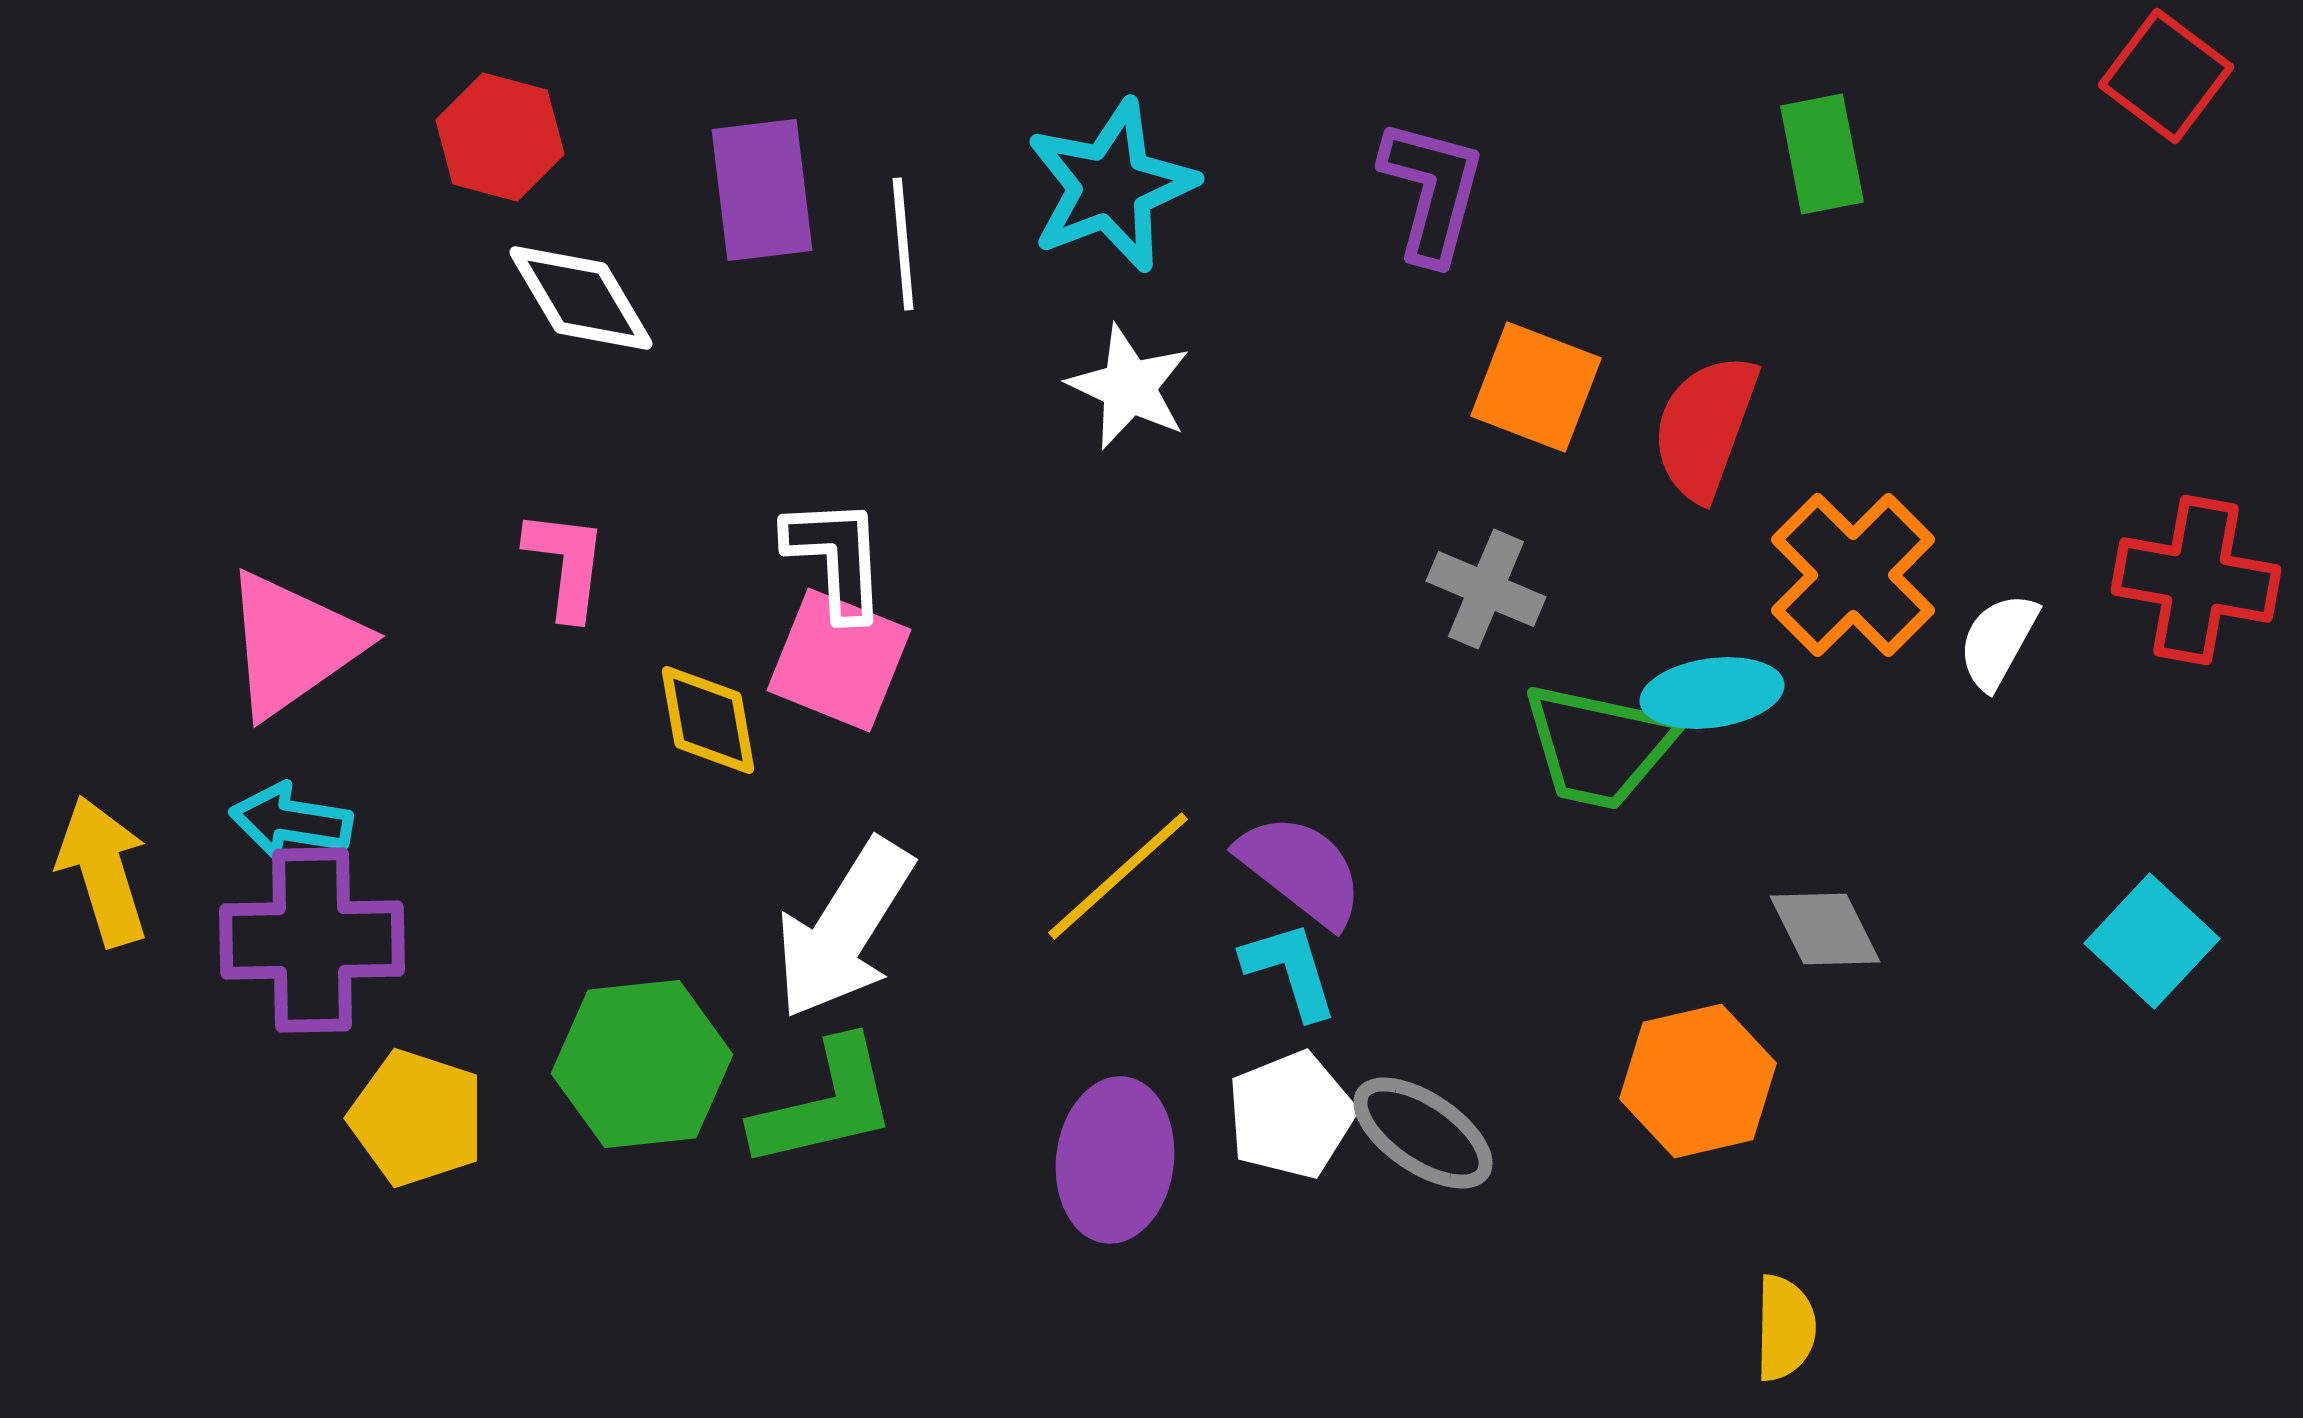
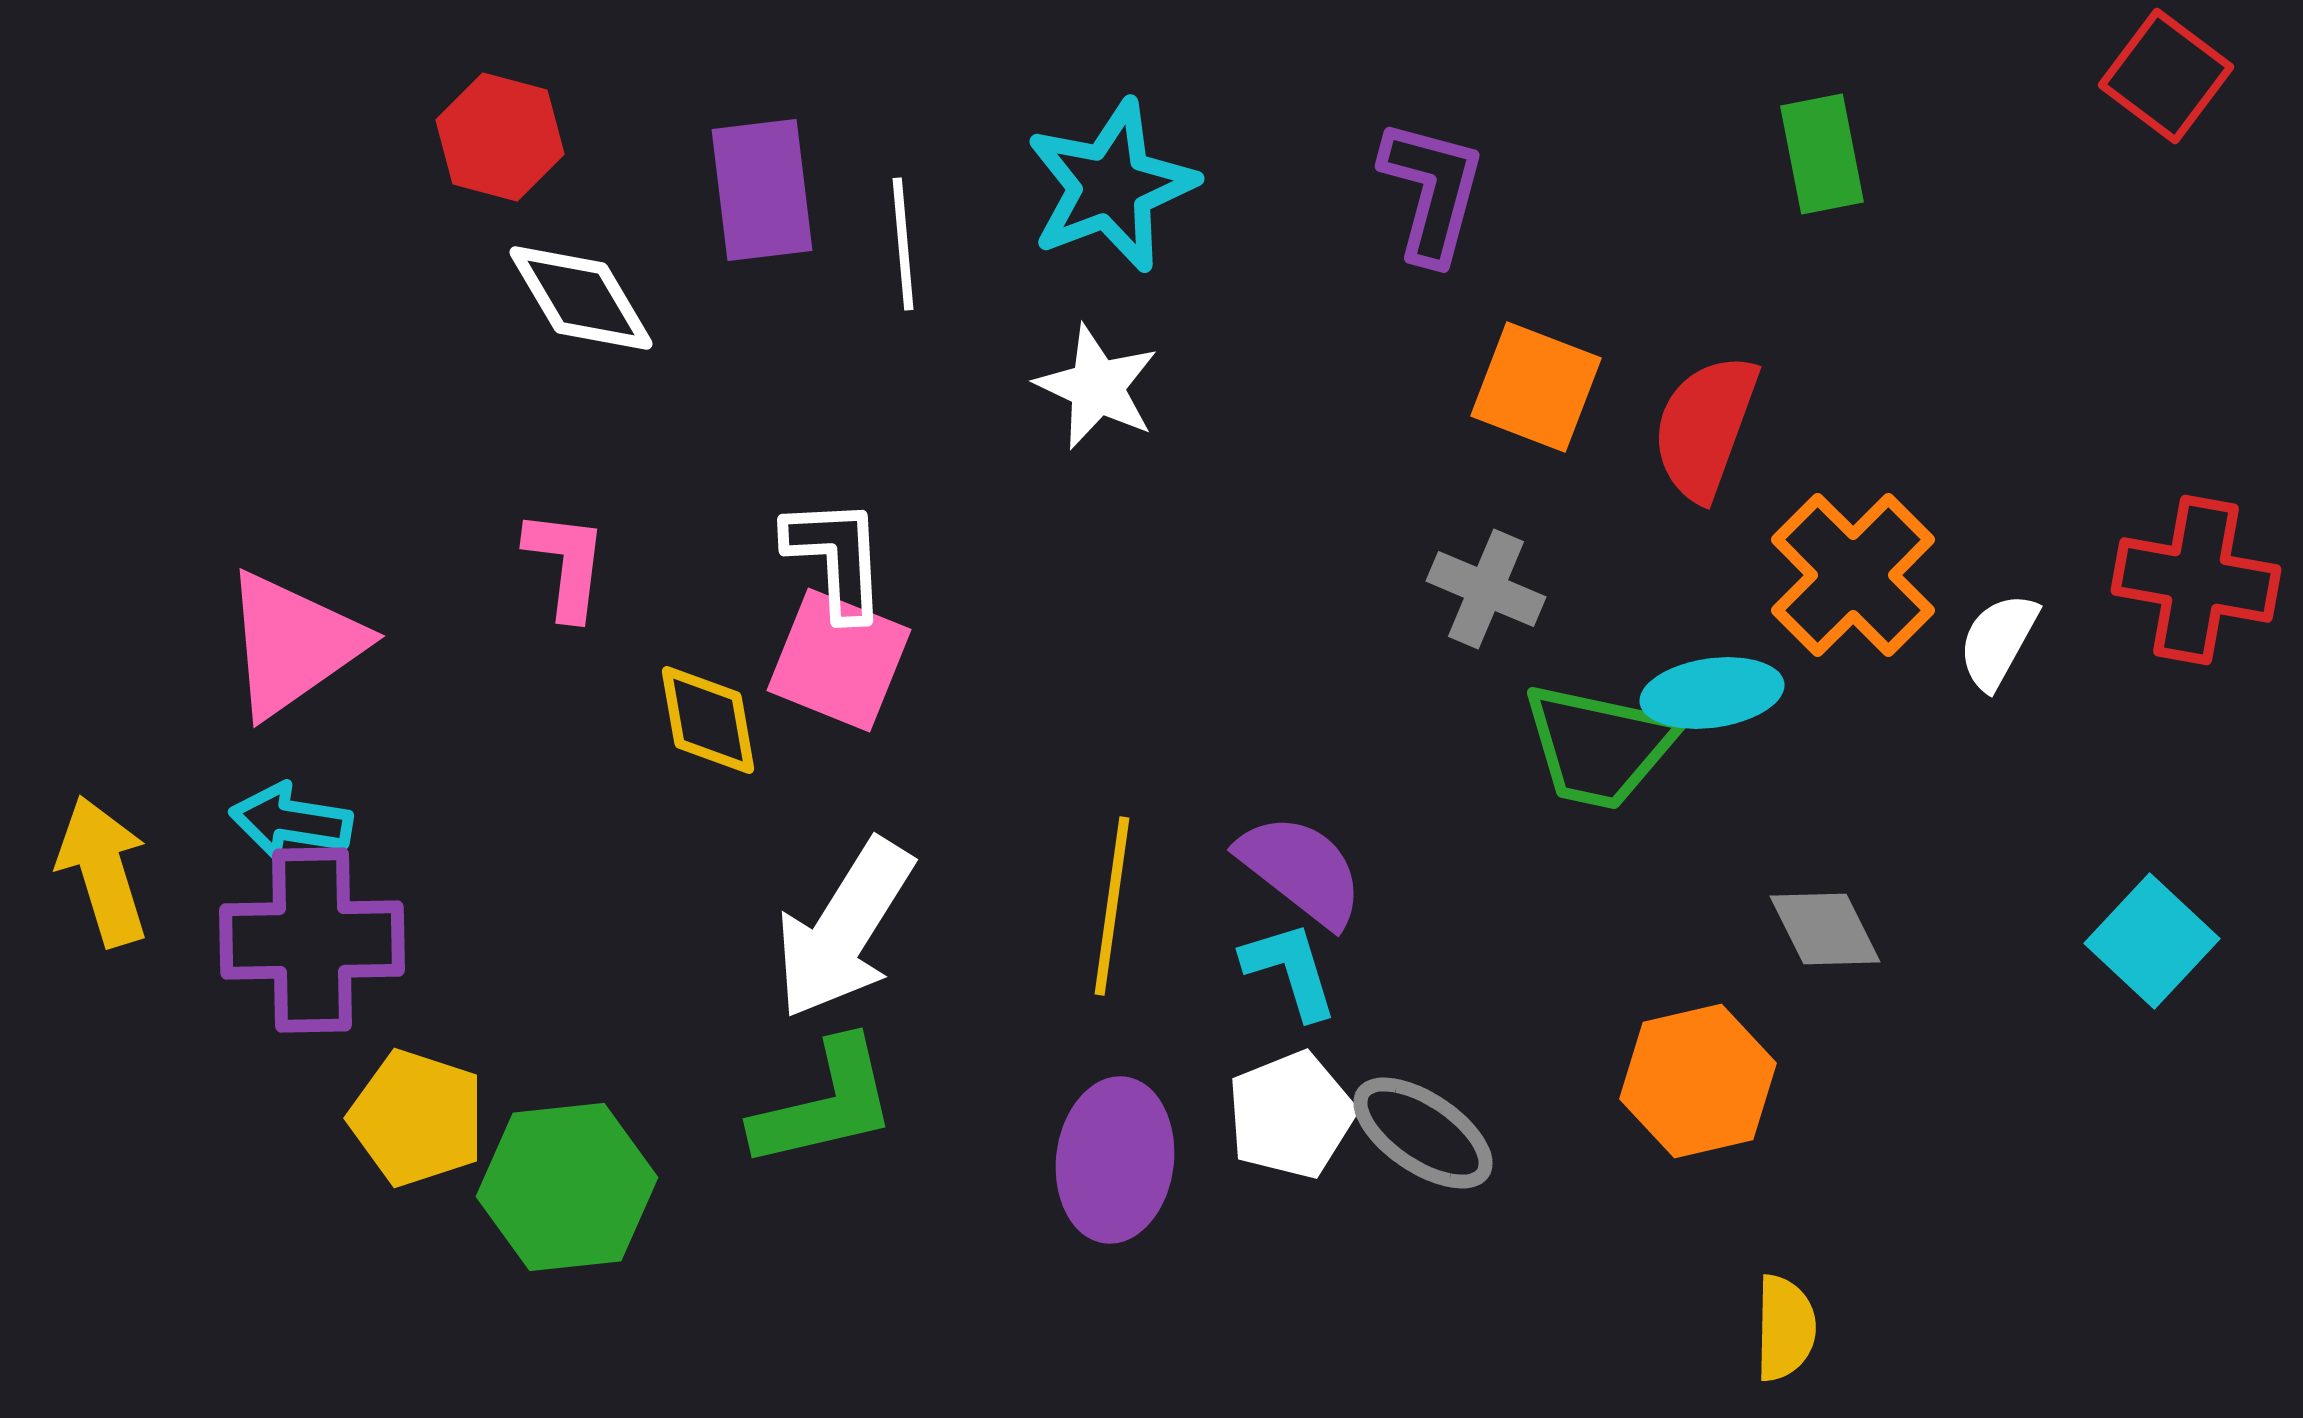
white star: moved 32 px left
yellow line: moved 6 px left, 30 px down; rotated 40 degrees counterclockwise
green hexagon: moved 75 px left, 123 px down
